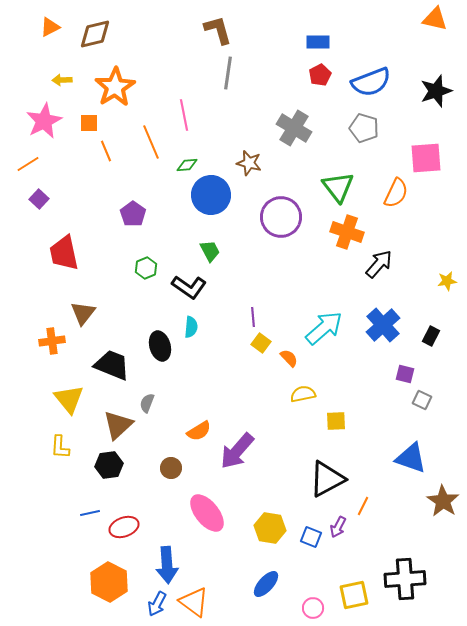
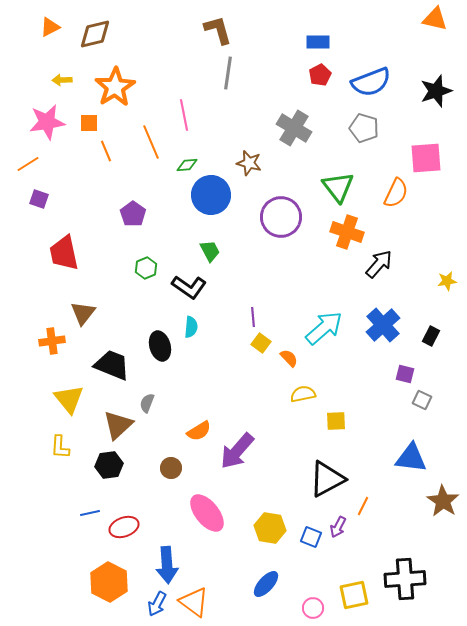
pink star at (44, 121): moved 3 px right, 1 px down; rotated 18 degrees clockwise
purple square at (39, 199): rotated 24 degrees counterclockwise
blue triangle at (411, 458): rotated 12 degrees counterclockwise
